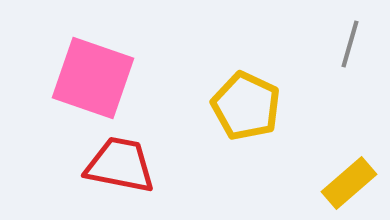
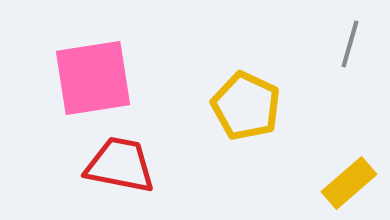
pink square: rotated 28 degrees counterclockwise
